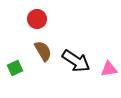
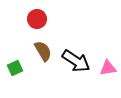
pink triangle: moved 1 px left, 1 px up
